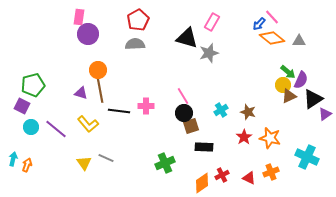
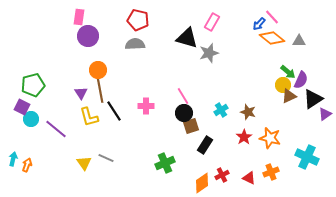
red pentagon at (138, 20): rotated 30 degrees counterclockwise
purple circle at (88, 34): moved 2 px down
purple triangle at (81, 93): rotated 40 degrees clockwise
purple square at (22, 106): moved 1 px down
black line at (119, 111): moved 5 px left; rotated 50 degrees clockwise
yellow L-shape at (88, 124): moved 1 px right, 7 px up; rotated 25 degrees clockwise
cyan circle at (31, 127): moved 8 px up
black rectangle at (204, 147): moved 1 px right, 2 px up; rotated 60 degrees counterclockwise
